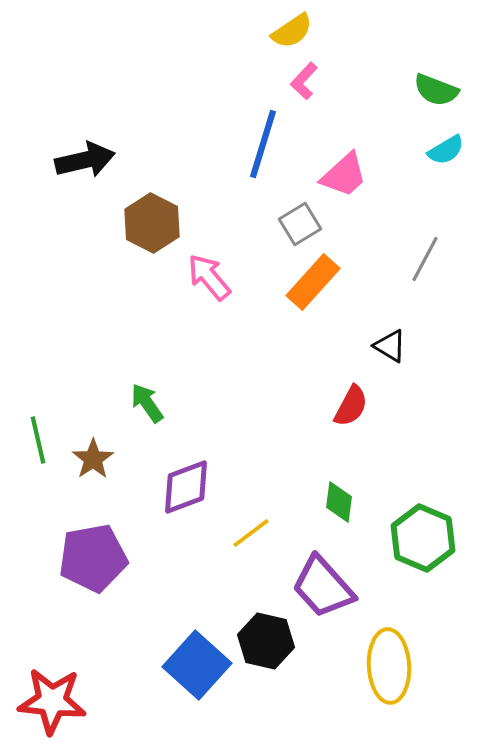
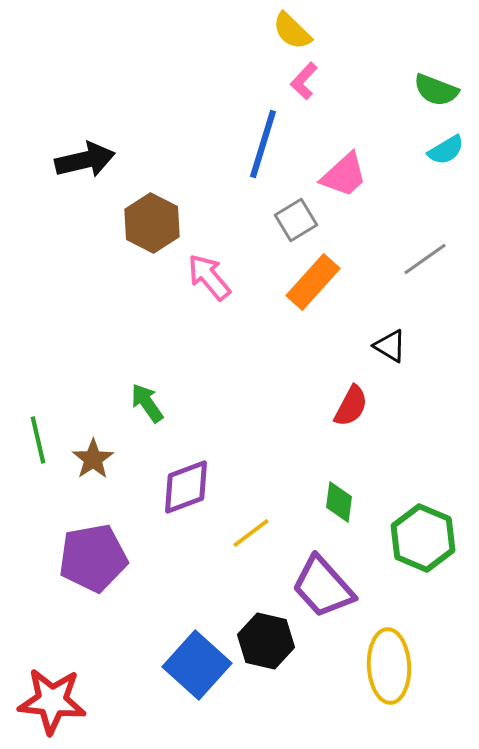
yellow semicircle: rotated 78 degrees clockwise
gray square: moved 4 px left, 4 px up
gray line: rotated 27 degrees clockwise
